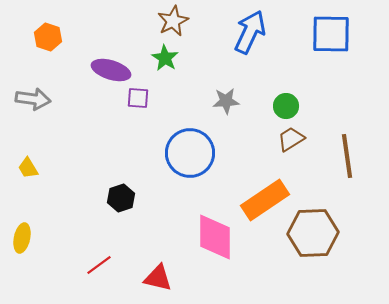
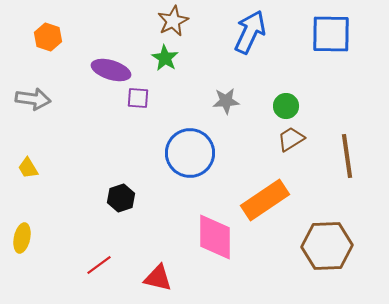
brown hexagon: moved 14 px right, 13 px down
